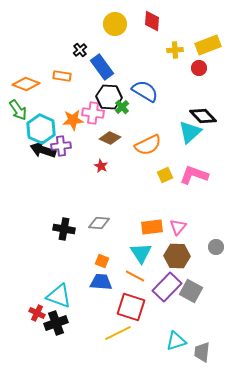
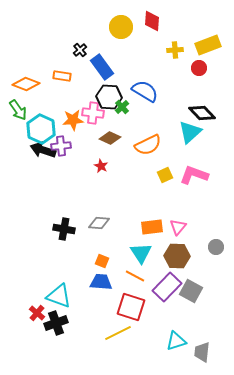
yellow circle at (115, 24): moved 6 px right, 3 px down
black diamond at (203, 116): moved 1 px left, 3 px up
red cross at (37, 313): rotated 14 degrees clockwise
